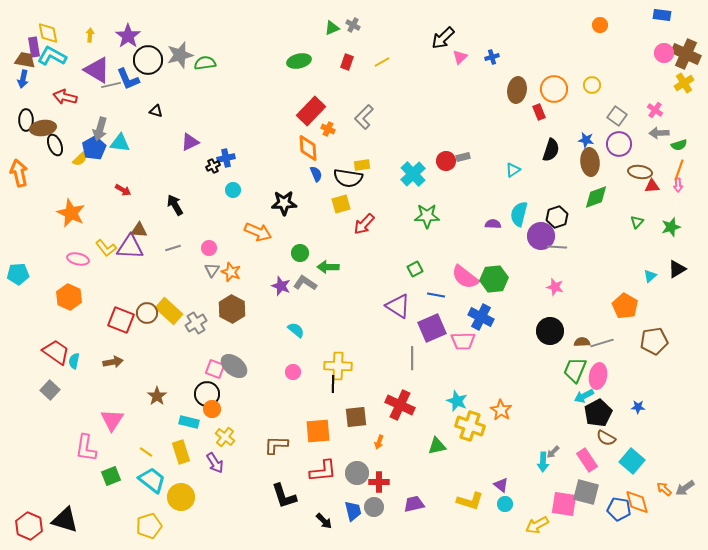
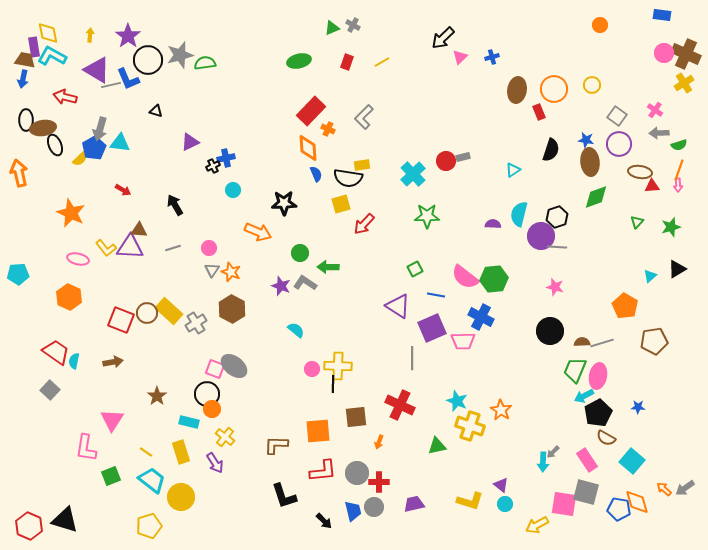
pink circle at (293, 372): moved 19 px right, 3 px up
